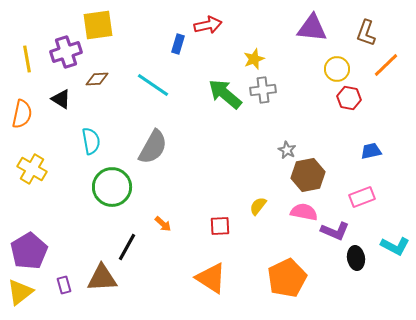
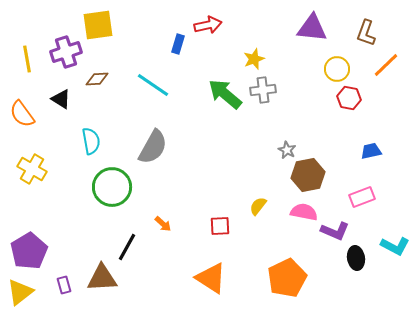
orange semicircle: rotated 132 degrees clockwise
